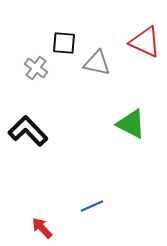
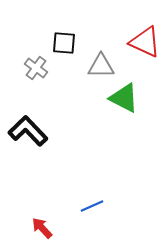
gray triangle: moved 4 px right, 3 px down; rotated 12 degrees counterclockwise
green triangle: moved 7 px left, 26 px up
